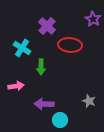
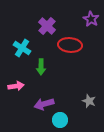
purple star: moved 2 px left
purple arrow: rotated 18 degrees counterclockwise
